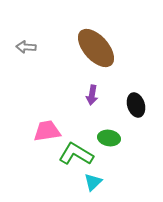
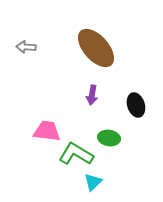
pink trapezoid: rotated 16 degrees clockwise
